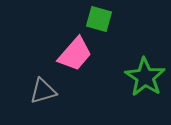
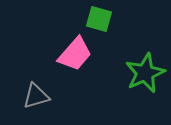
green star: moved 4 px up; rotated 15 degrees clockwise
gray triangle: moved 7 px left, 5 px down
